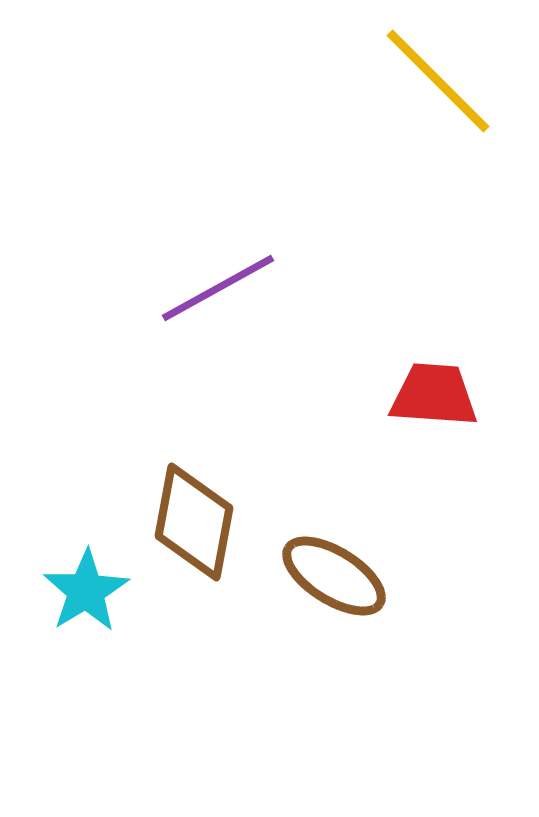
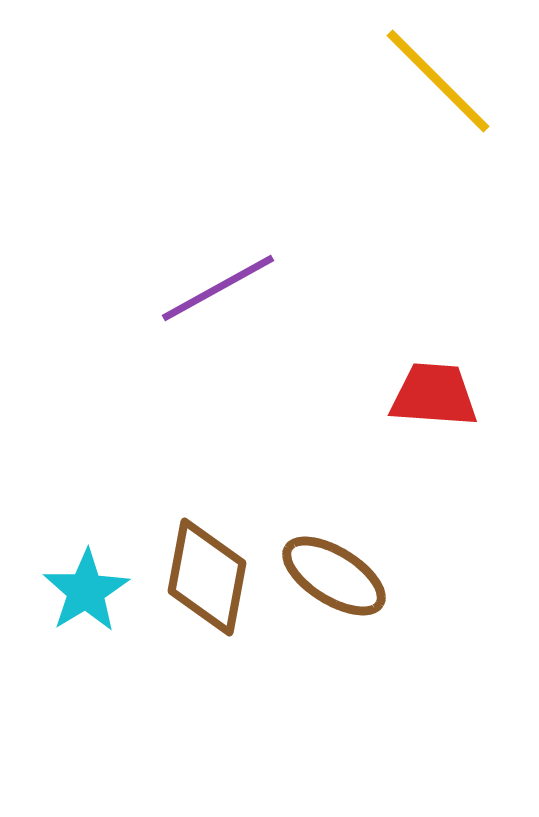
brown diamond: moved 13 px right, 55 px down
